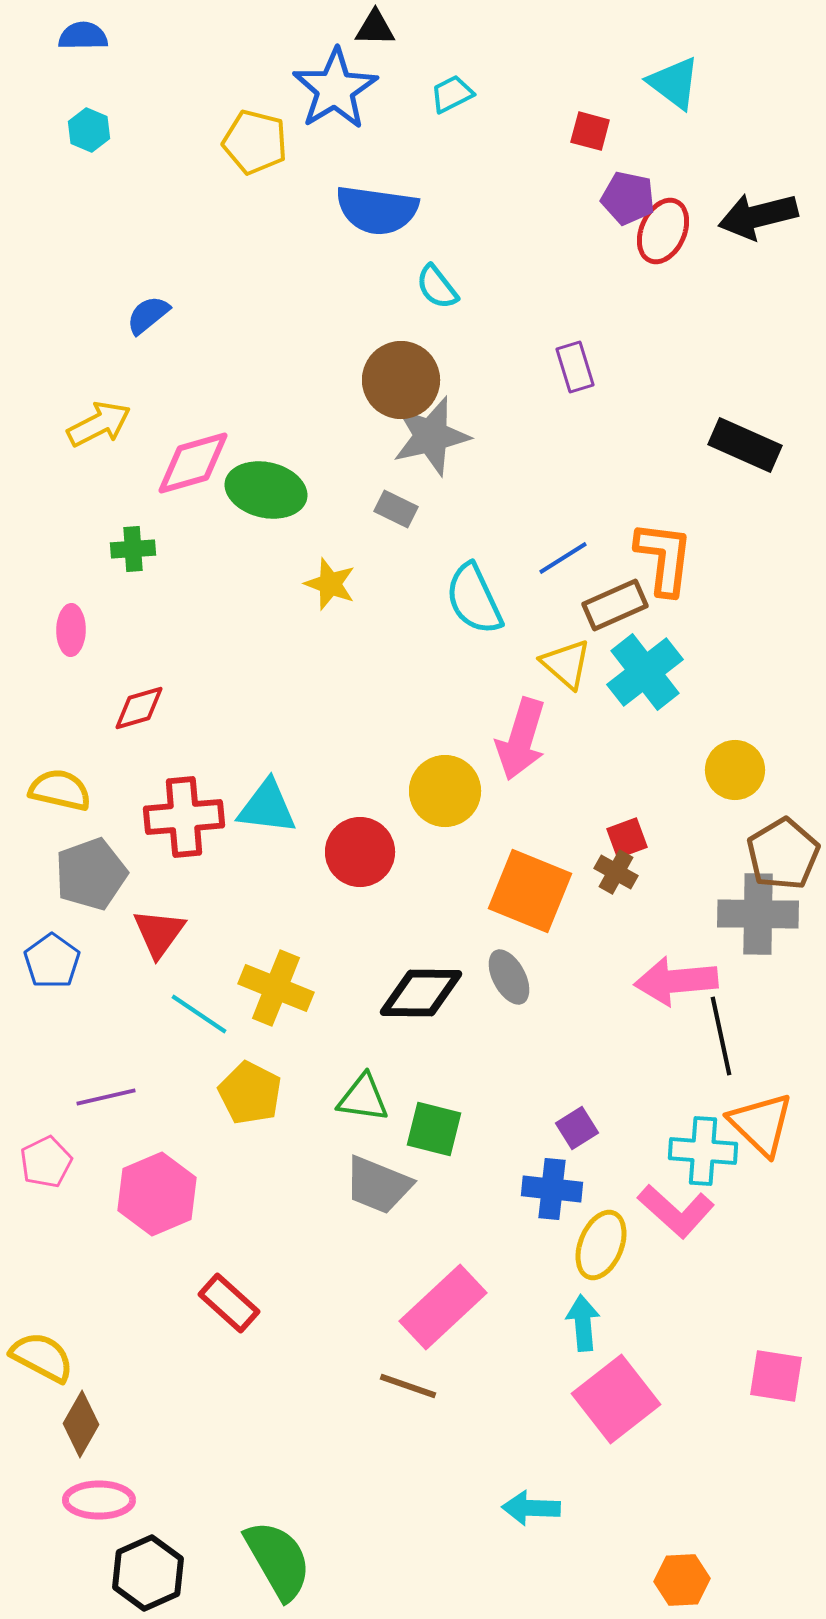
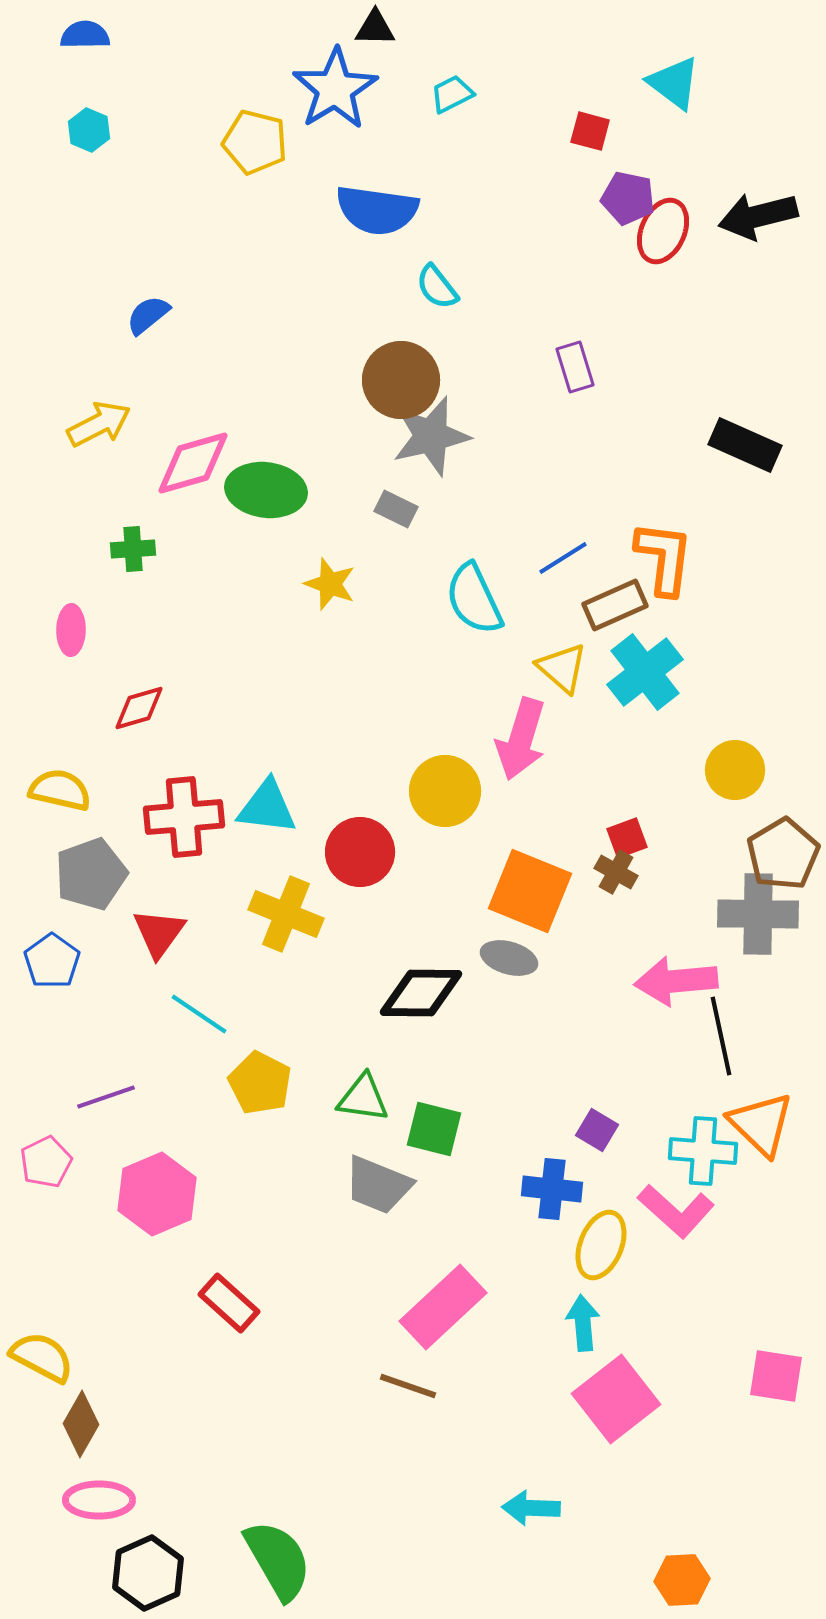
blue semicircle at (83, 36): moved 2 px right, 1 px up
green ellipse at (266, 490): rotated 6 degrees counterclockwise
yellow triangle at (566, 664): moved 4 px left, 4 px down
gray ellipse at (509, 977): moved 19 px up; rotated 46 degrees counterclockwise
yellow cross at (276, 988): moved 10 px right, 74 px up
yellow pentagon at (250, 1093): moved 10 px right, 10 px up
purple line at (106, 1097): rotated 6 degrees counterclockwise
purple square at (577, 1128): moved 20 px right, 2 px down; rotated 27 degrees counterclockwise
